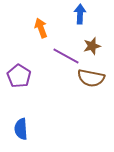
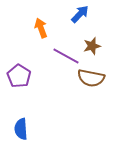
blue arrow: rotated 42 degrees clockwise
